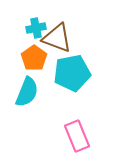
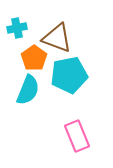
cyan cross: moved 19 px left
cyan pentagon: moved 3 px left, 2 px down
cyan semicircle: moved 1 px right, 2 px up
